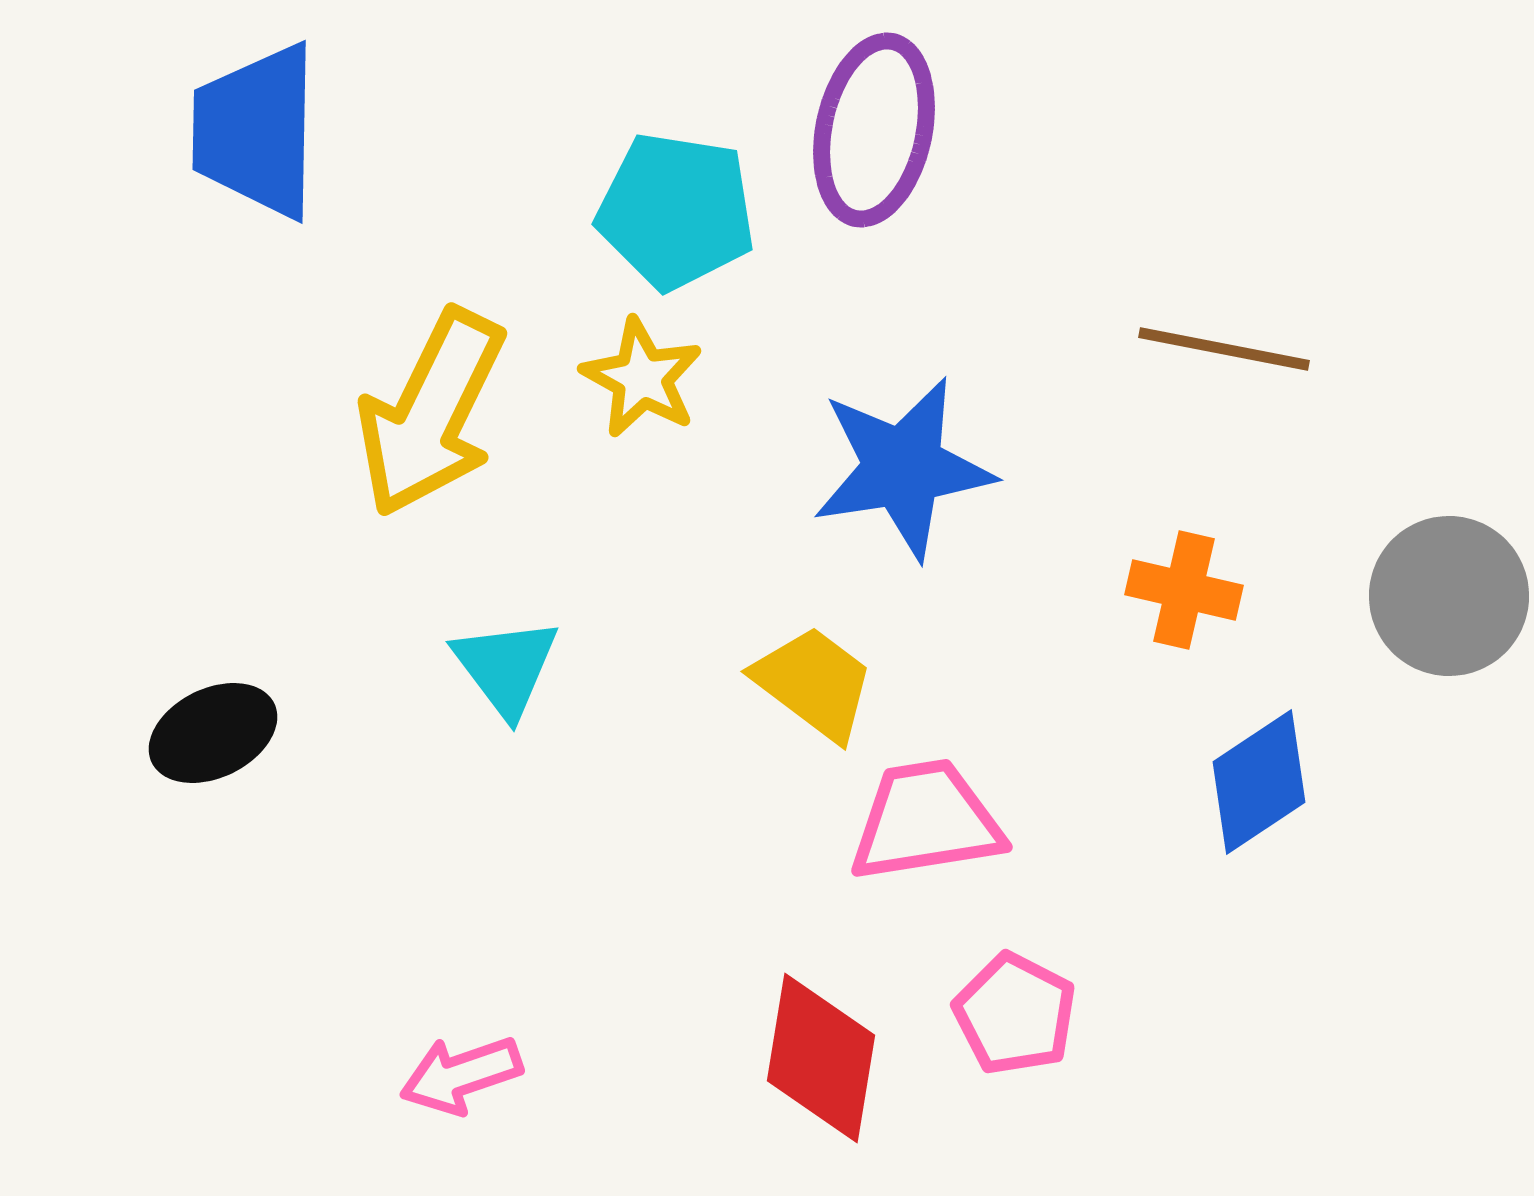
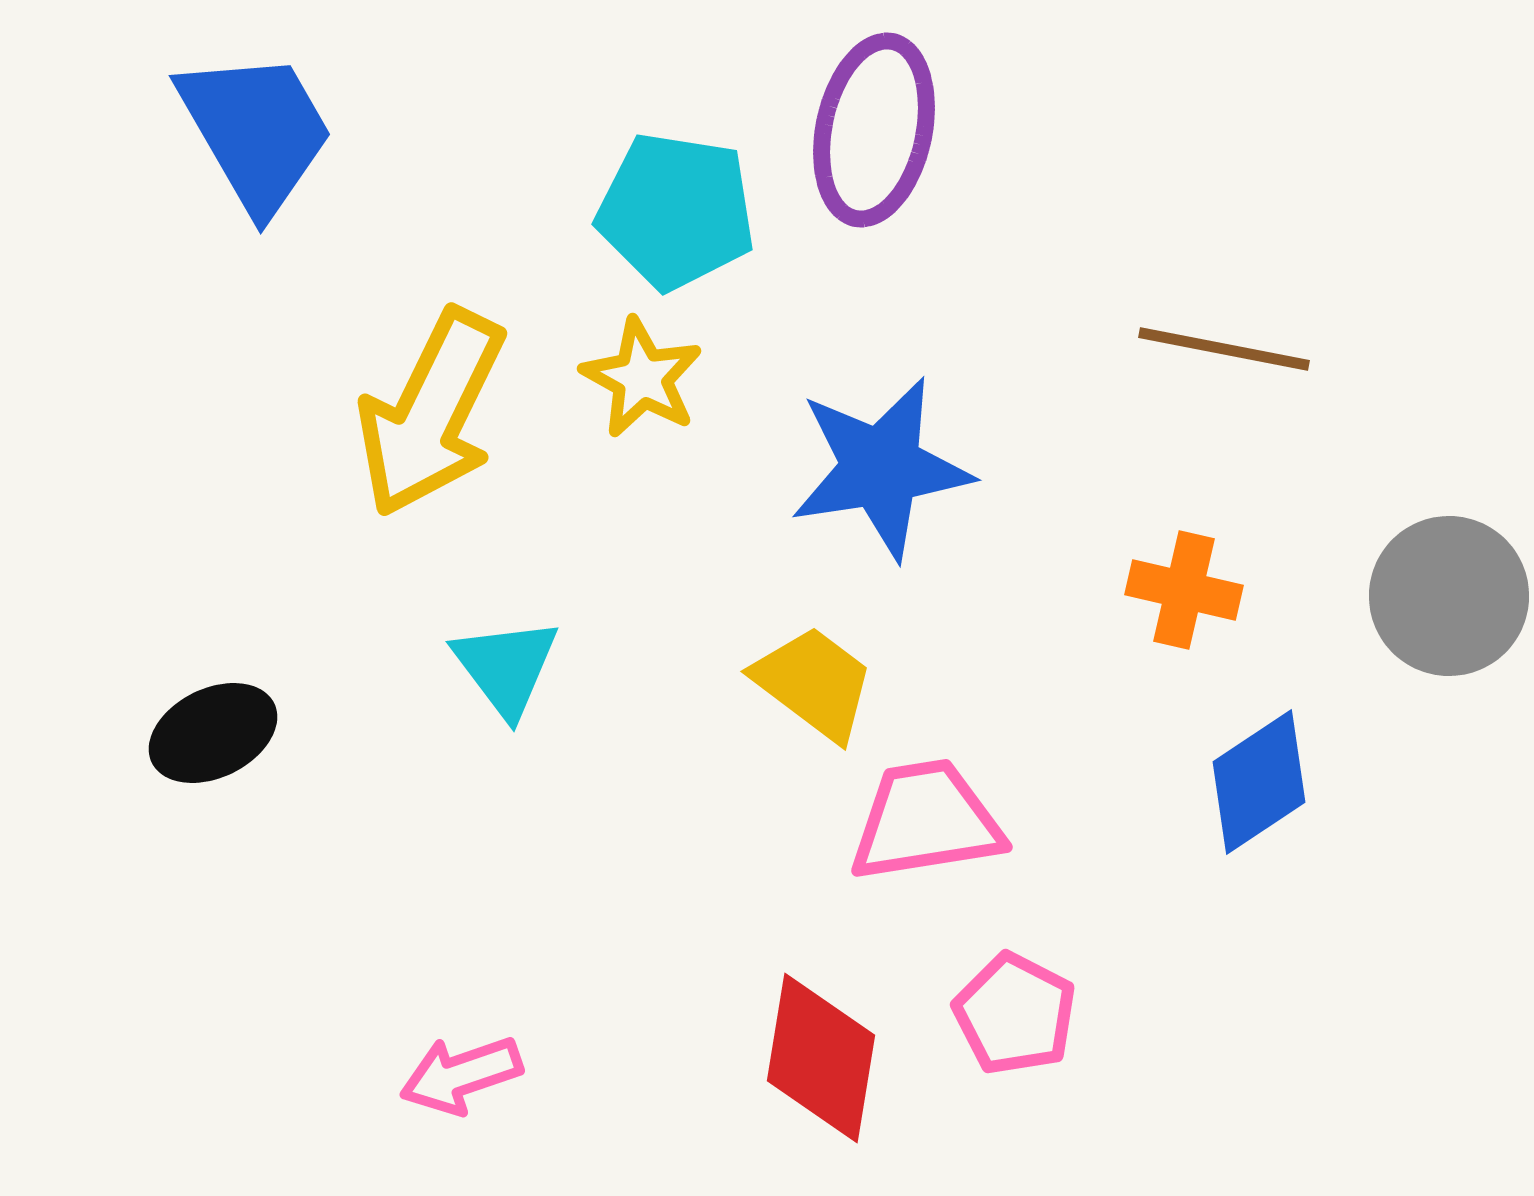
blue trapezoid: rotated 149 degrees clockwise
blue star: moved 22 px left
